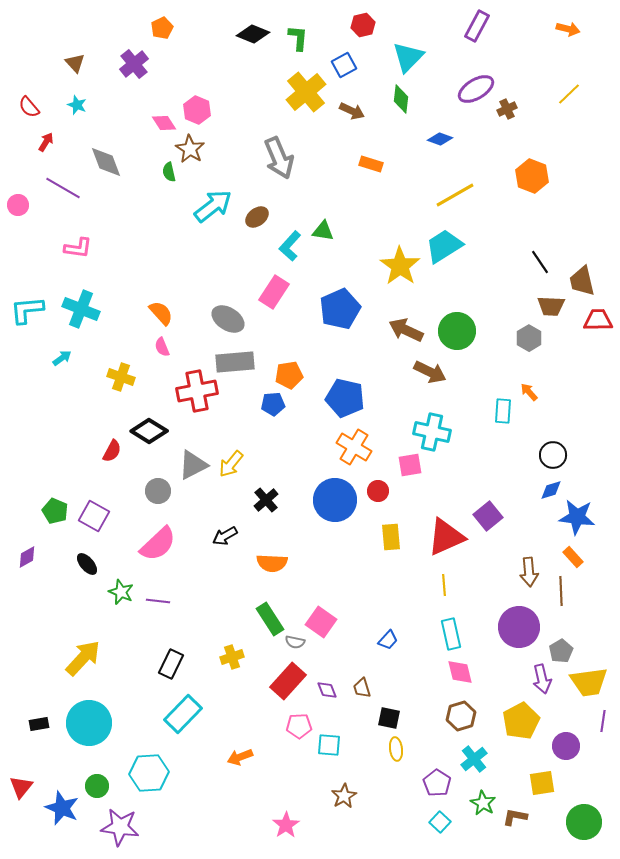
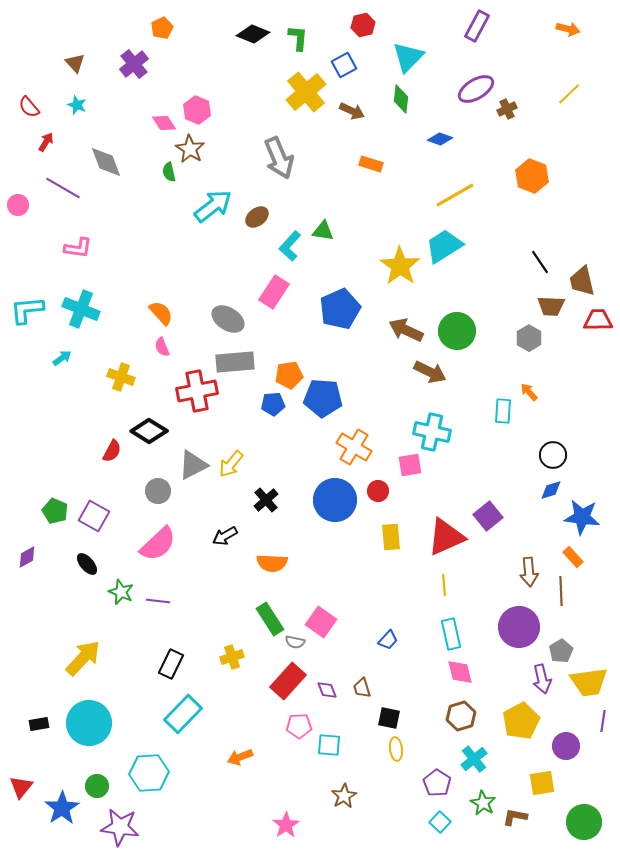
blue pentagon at (345, 398): moved 22 px left; rotated 9 degrees counterclockwise
blue star at (577, 517): moved 5 px right
blue star at (62, 808): rotated 16 degrees clockwise
